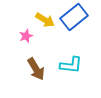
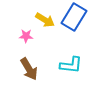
blue rectangle: rotated 20 degrees counterclockwise
pink star: rotated 24 degrees clockwise
brown arrow: moved 7 px left
